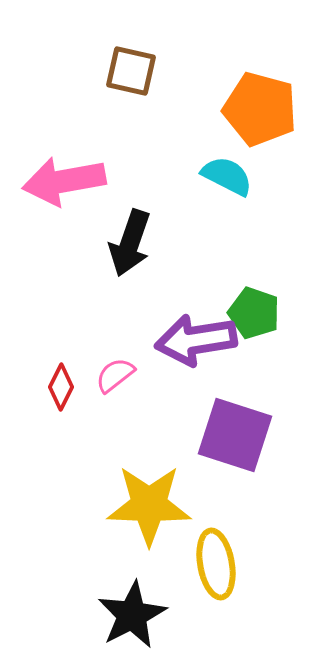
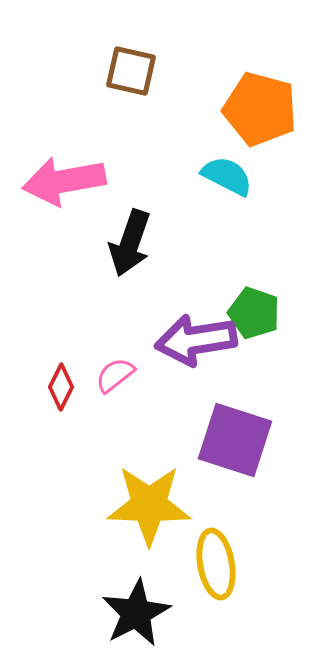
purple square: moved 5 px down
black star: moved 4 px right, 2 px up
